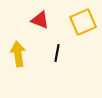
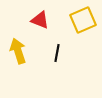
yellow square: moved 2 px up
yellow arrow: moved 3 px up; rotated 10 degrees counterclockwise
